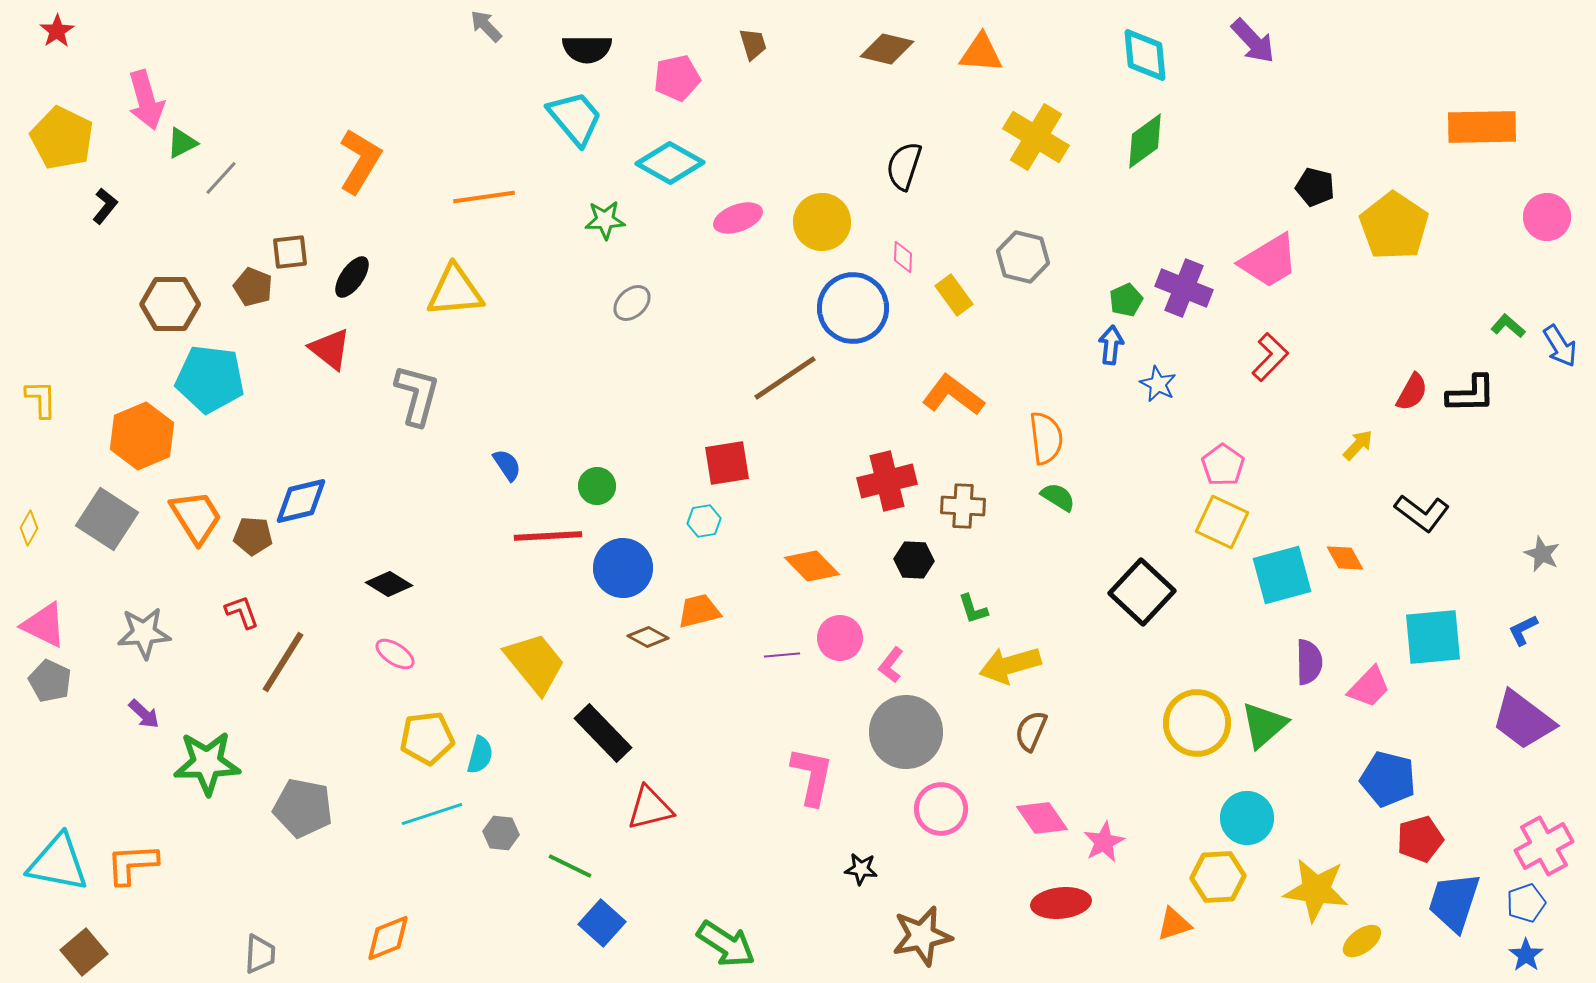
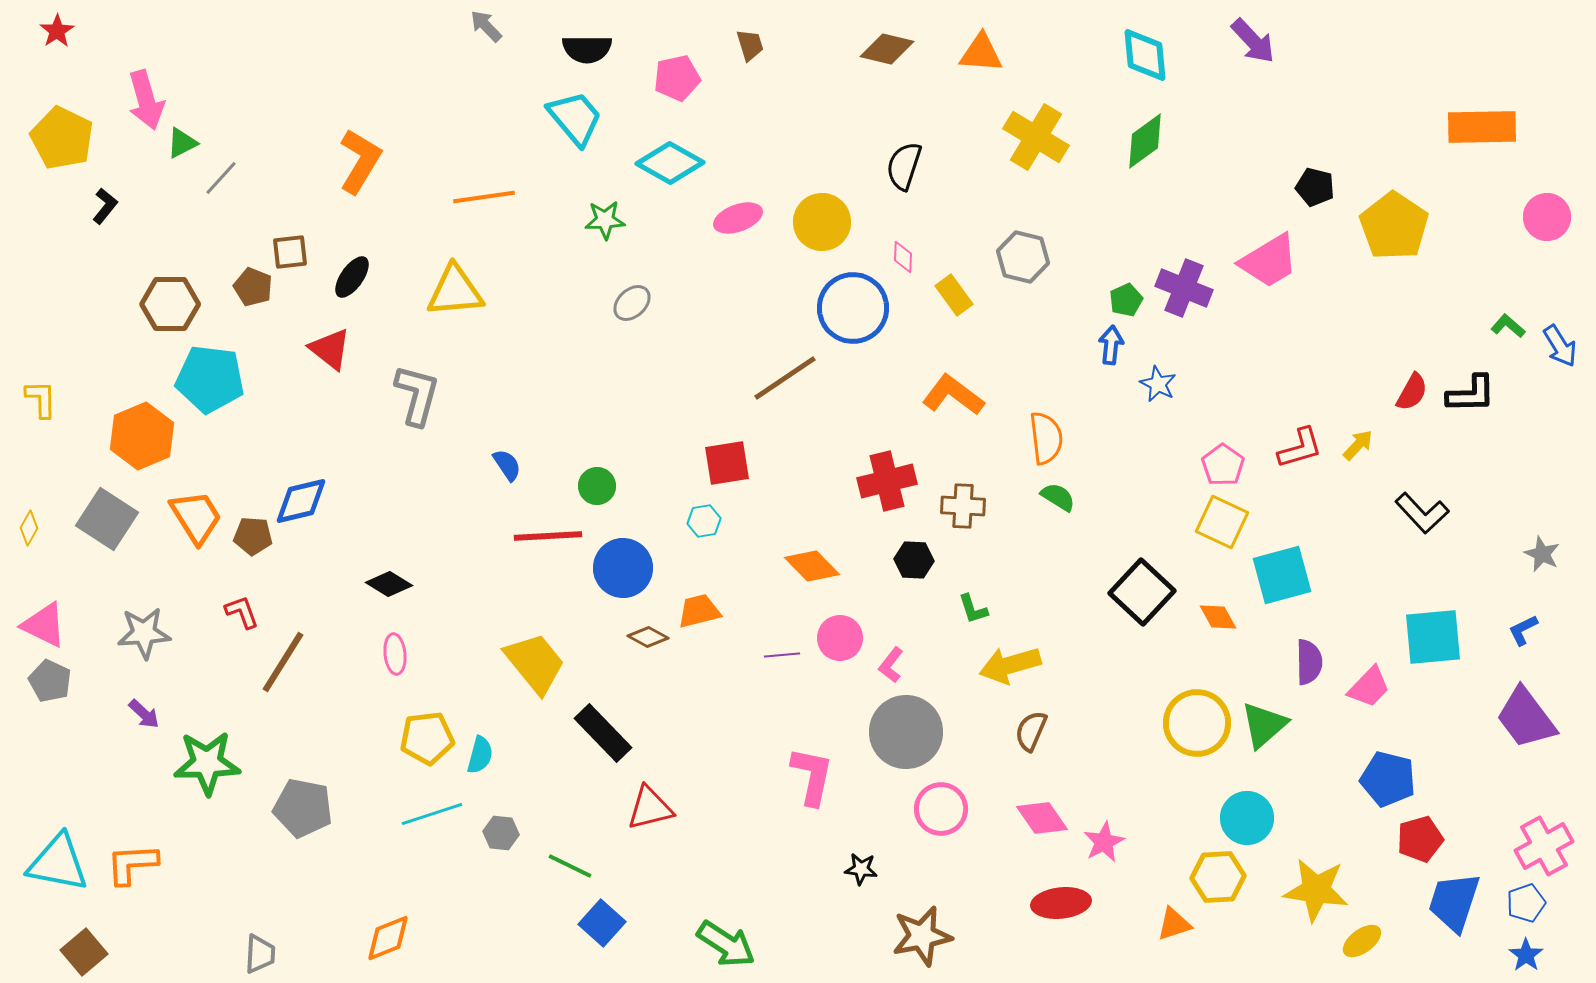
brown trapezoid at (753, 44): moved 3 px left, 1 px down
red L-shape at (1270, 357): moved 30 px right, 91 px down; rotated 30 degrees clockwise
black L-shape at (1422, 513): rotated 10 degrees clockwise
orange diamond at (1345, 558): moved 127 px left, 59 px down
pink ellipse at (395, 654): rotated 51 degrees clockwise
purple trapezoid at (1523, 720): moved 3 px right, 2 px up; rotated 16 degrees clockwise
